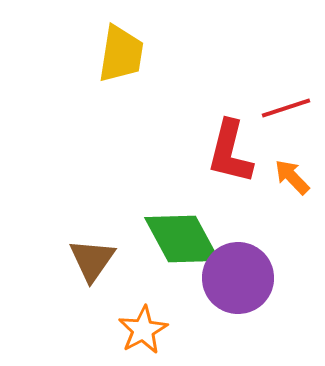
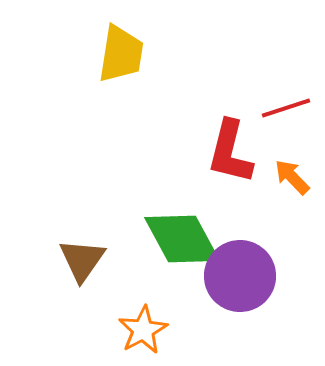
brown triangle: moved 10 px left
purple circle: moved 2 px right, 2 px up
